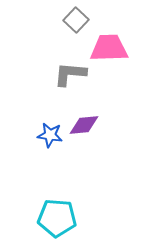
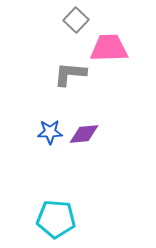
purple diamond: moved 9 px down
blue star: moved 3 px up; rotated 10 degrees counterclockwise
cyan pentagon: moved 1 px left, 1 px down
